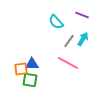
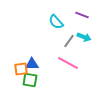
cyan arrow: moved 1 px right, 2 px up; rotated 80 degrees clockwise
